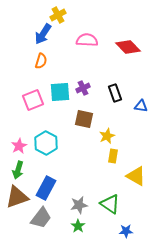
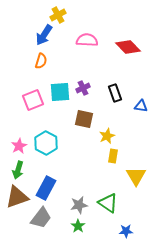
blue arrow: moved 1 px right, 1 px down
yellow triangle: rotated 30 degrees clockwise
green triangle: moved 2 px left, 1 px up
